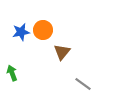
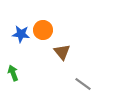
blue star: moved 2 px down; rotated 18 degrees clockwise
brown triangle: rotated 18 degrees counterclockwise
green arrow: moved 1 px right
